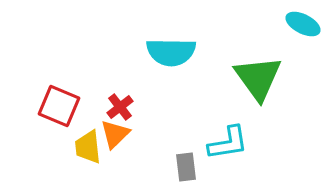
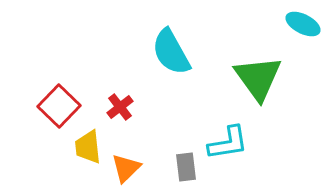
cyan semicircle: rotated 60 degrees clockwise
red square: rotated 21 degrees clockwise
orange triangle: moved 11 px right, 34 px down
